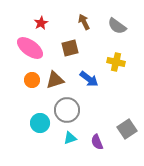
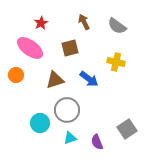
orange circle: moved 16 px left, 5 px up
